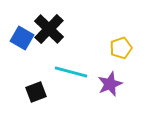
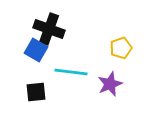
black cross: rotated 24 degrees counterclockwise
blue square: moved 14 px right, 12 px down
cyan line: rotated 8 degrees counterclockwise
black square: rotated 15 degrees clockwise
